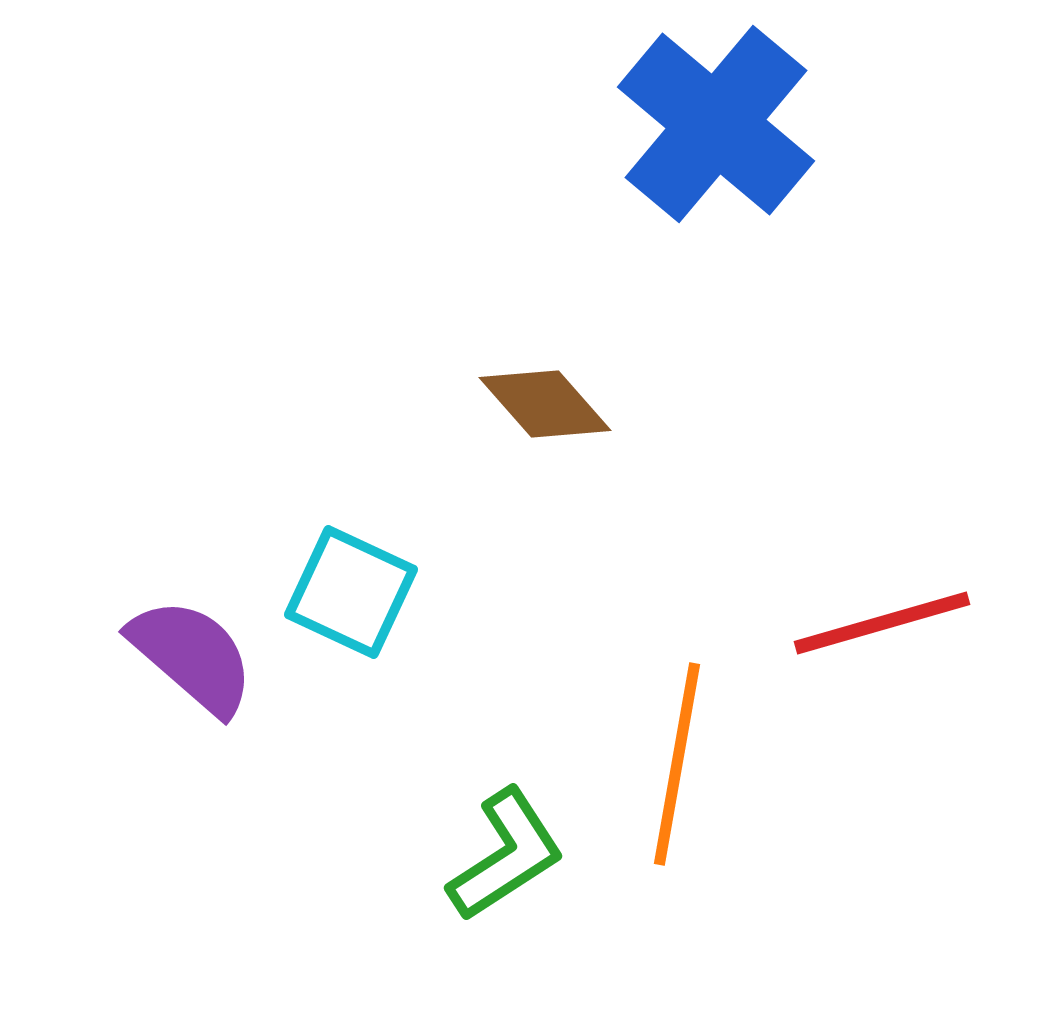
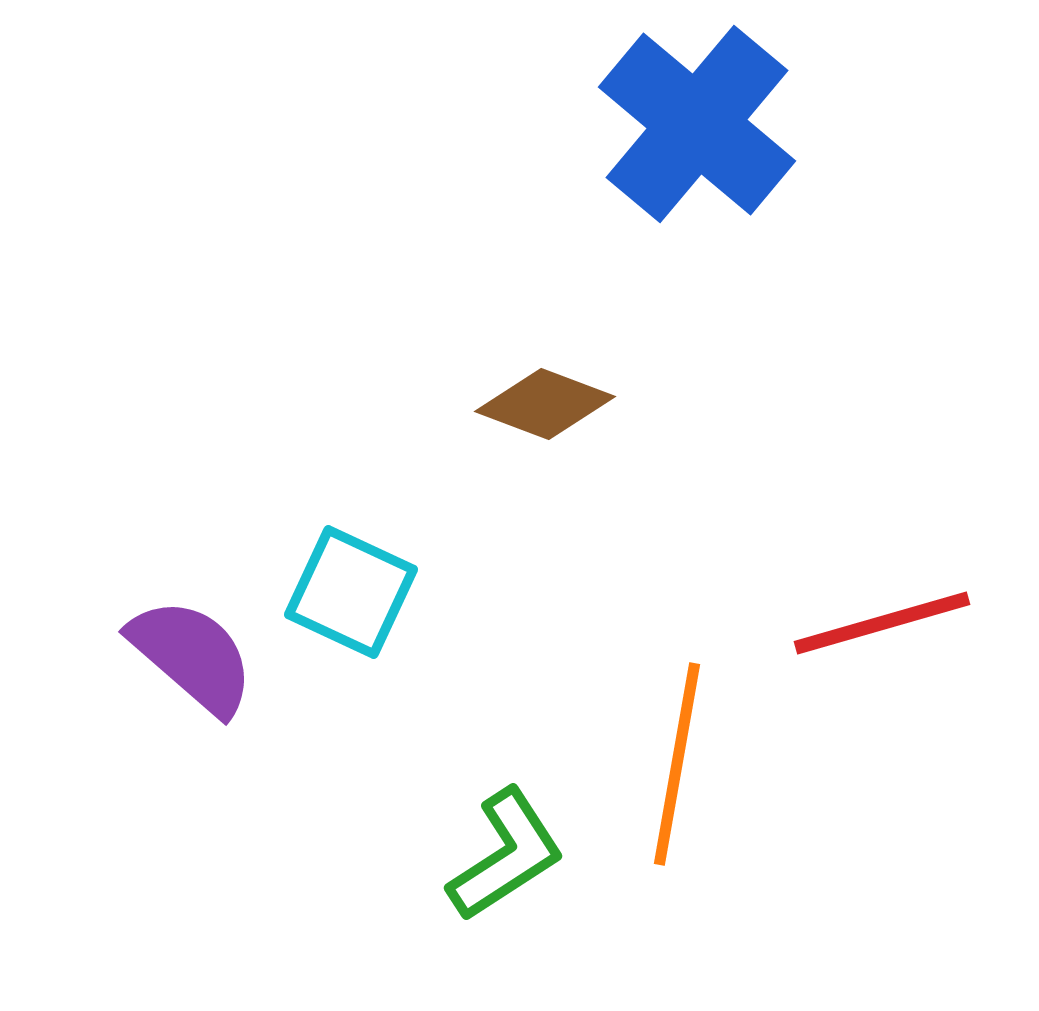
blue cross: moved 19 px left
brown diamond: rotated 28 degrees counterclockwise
